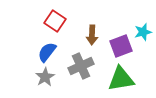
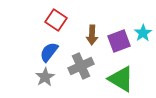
red square: moved 1 px right, 1 px up
cyan star: moved 1 px down; rotated 18 degrees counterclockwise
purple square: moved 2 px left, 5 px up
blue semicircle: moved 2 px right
green triangle: rotated 40 degrees clockwise
